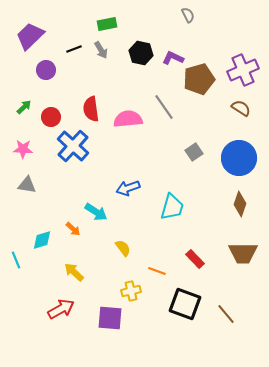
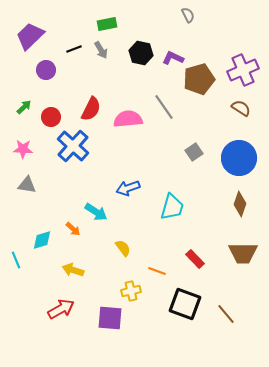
red semicircle: rotated 145 degrees counterclockwise
yellow arrow: moved 1 px left, 2 px up; rotated 25 degrees counterclockwise
